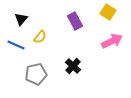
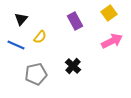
yellow square: moved 1 px right, 1 px down; rotated 21 degrees clockwise
